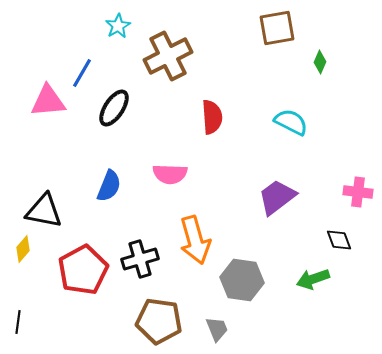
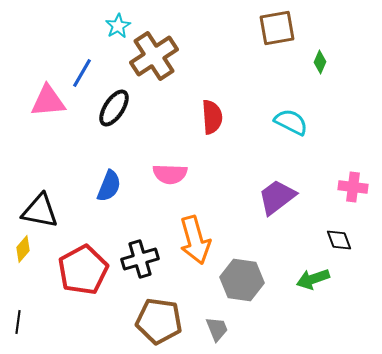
brown cross: moved 14 px left; rotated 6 degrees counterclockwise
pink cross: moved 5 px left, 5 px up
black triangle: moved 4 px left
